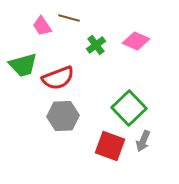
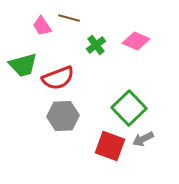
gray arrow: moved 2 px up; rotated 40 degrees clockwise
